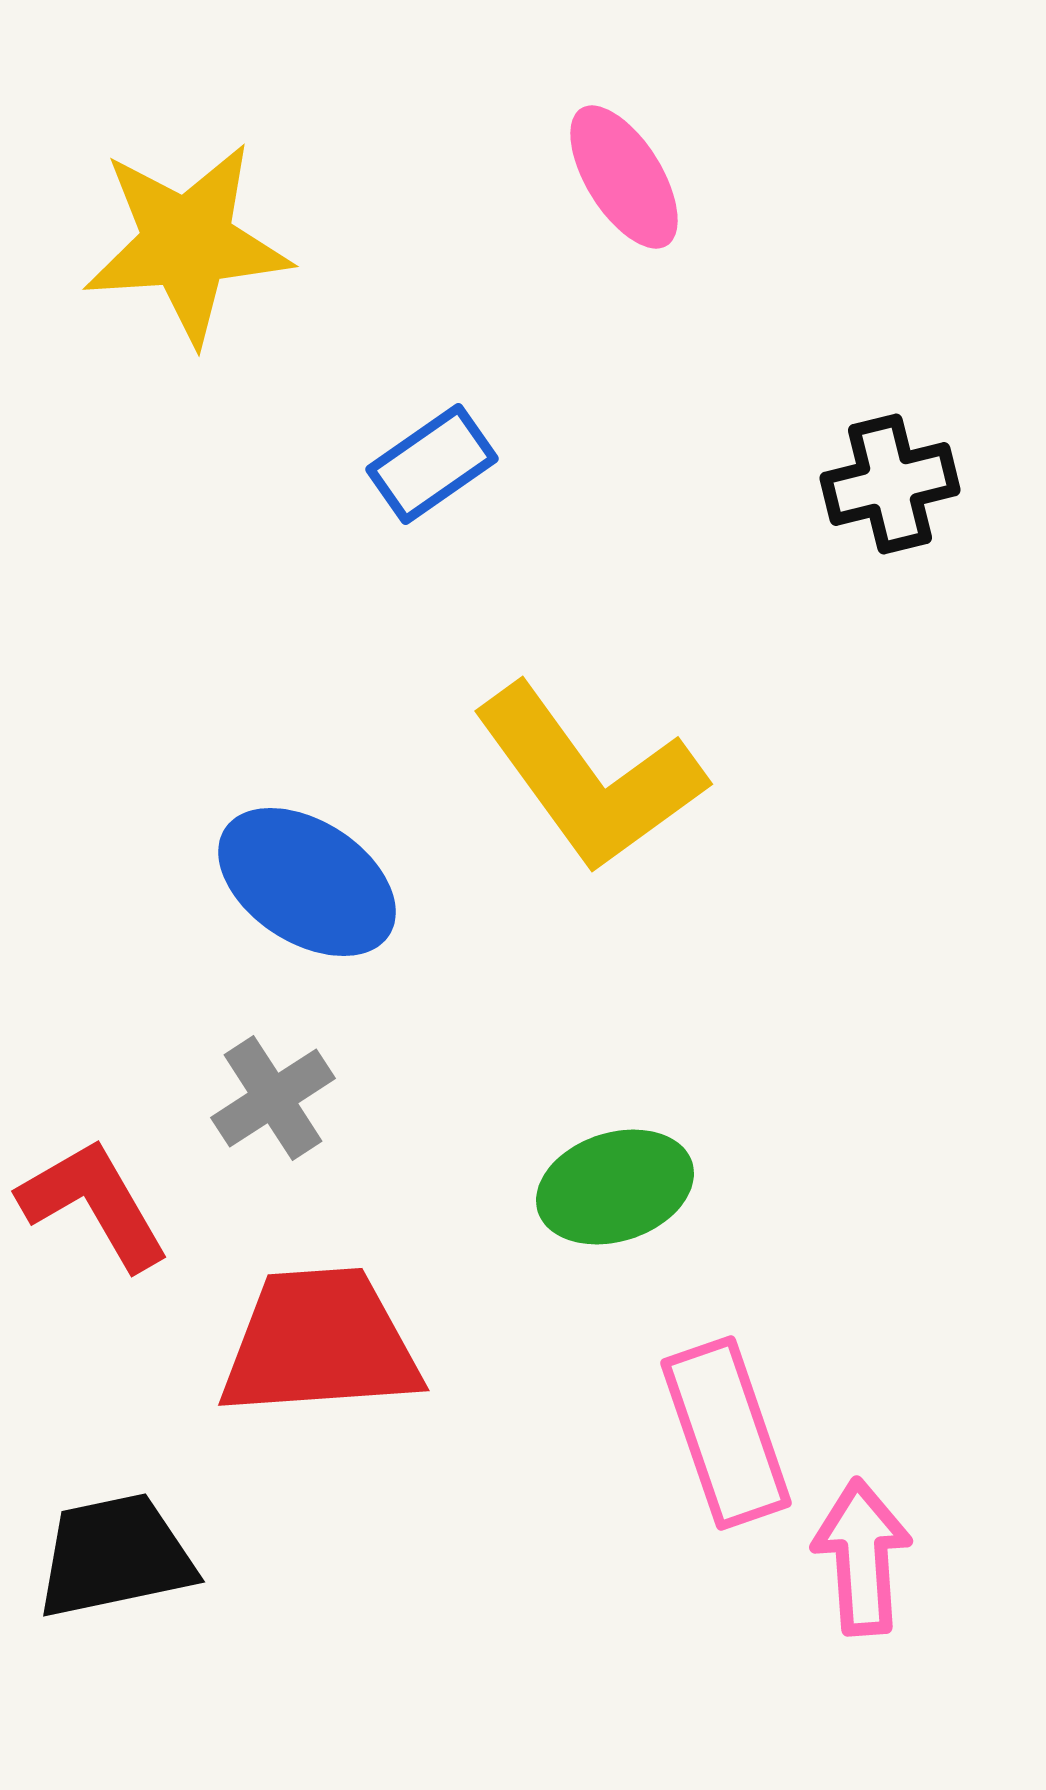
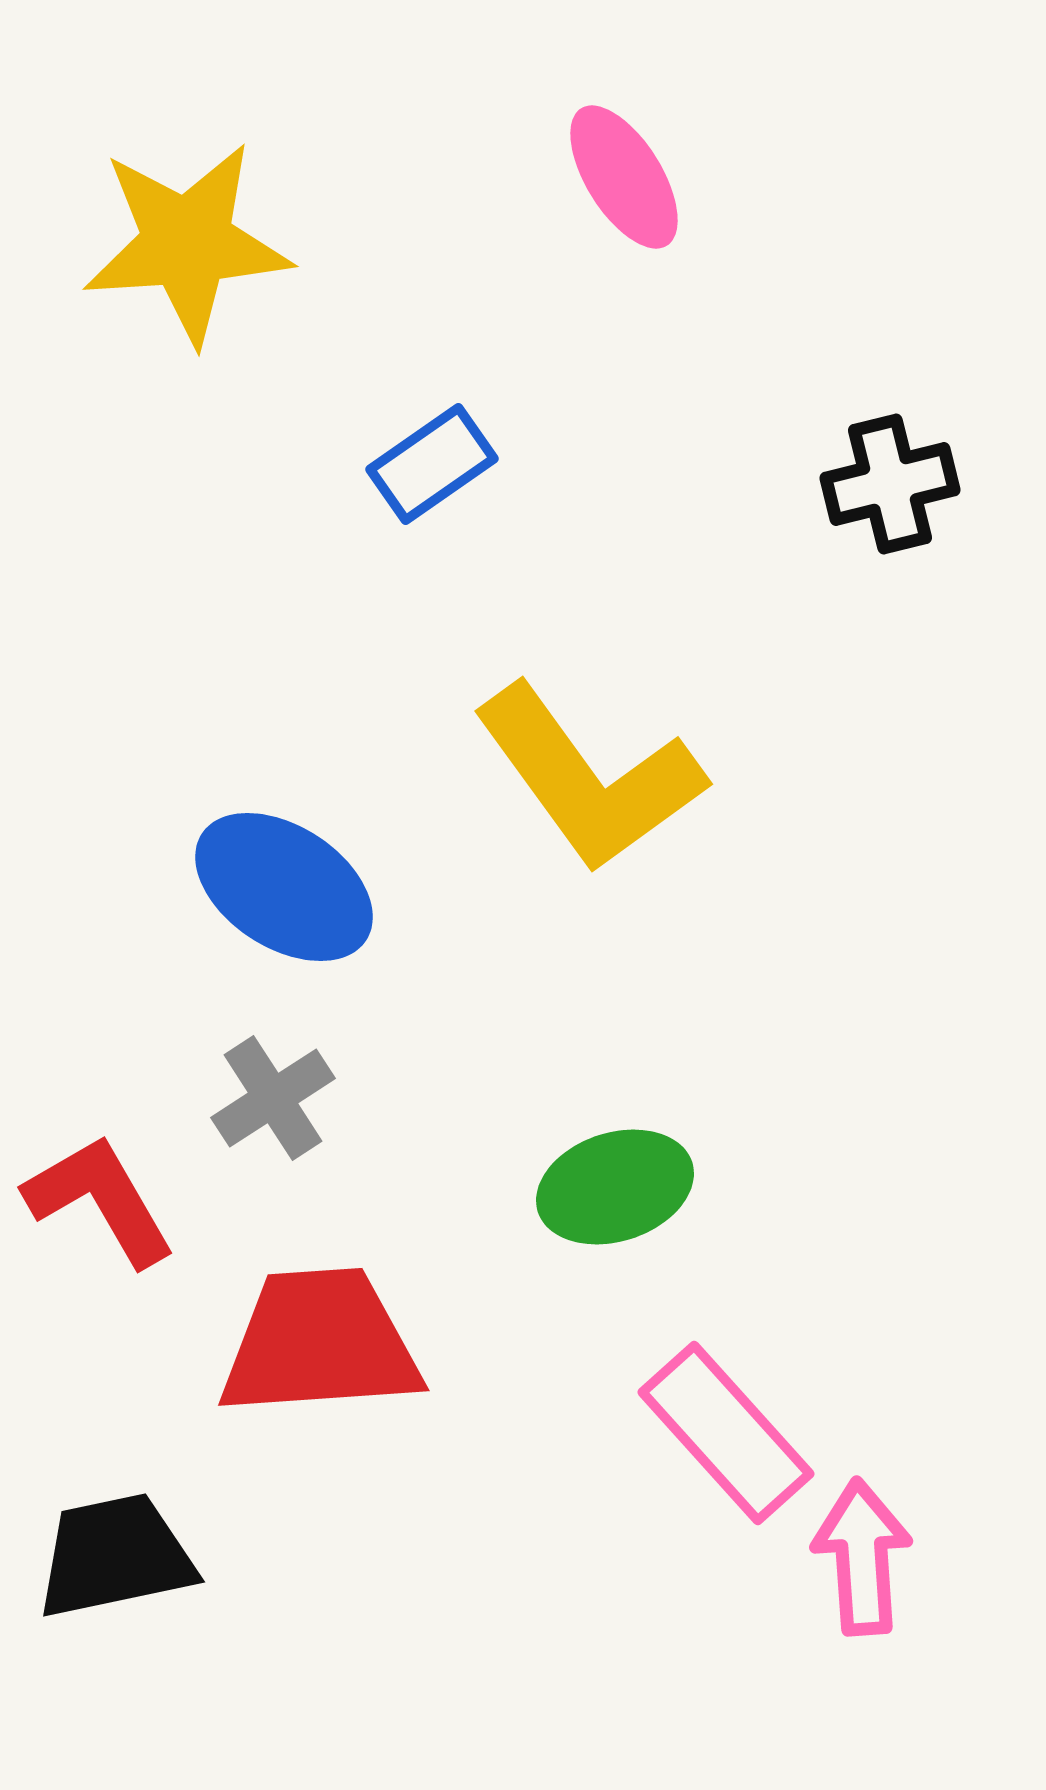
blue ellipse: moved 23 px left, 5 px down
red L-shape: moved 6 px right, 4 px up
pink rectangle: rotated 23 degrees counterclockwise
